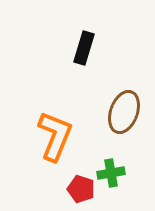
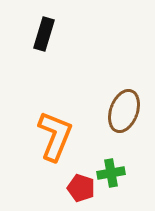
black rectangle: moved 40 px left, 14 px up
brown ellipse: moved 1 px up
red pentagon: moved 1 px up
